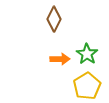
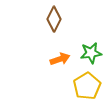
green star: moved 4 px right, 1 px up; rotated 30 degrees clockwise
orange arrow: rotated 18 degrees counterclockwise
